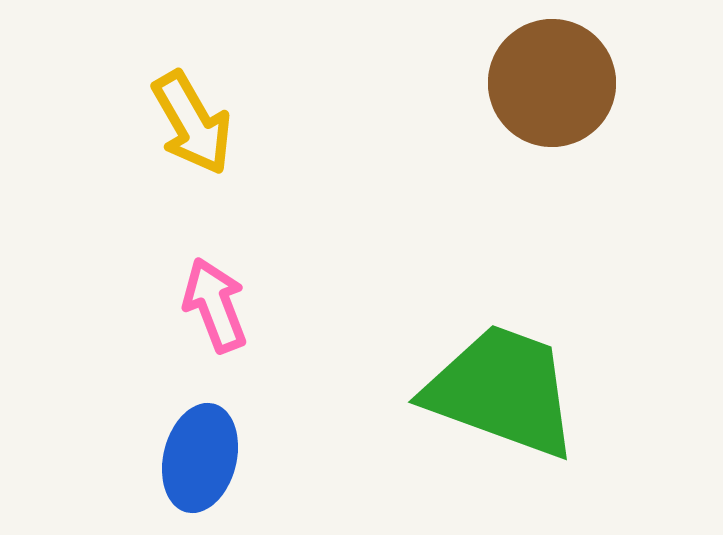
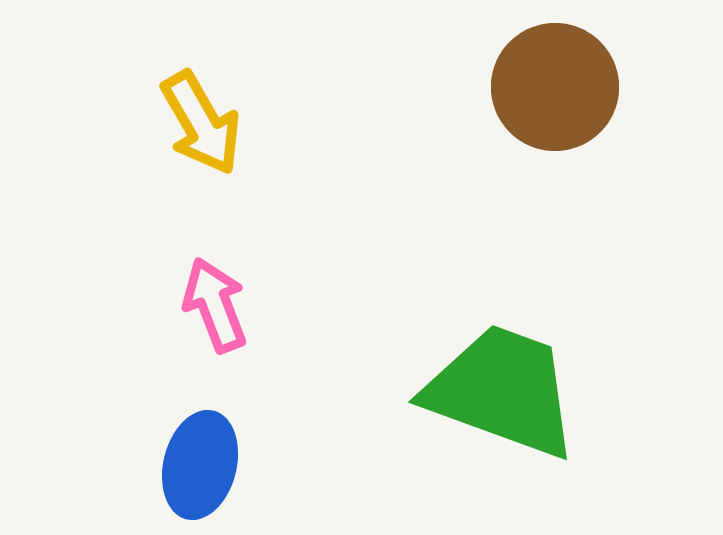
brown circle: moved 3 px right, 4 px down
yellow arrow: moved 9 px right
blue ellipse: moved 7 px down
